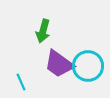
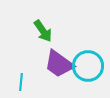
green arrow: rotated 50 degrees counterclockwise
cyan line: rotated 30 degrees clockwise
